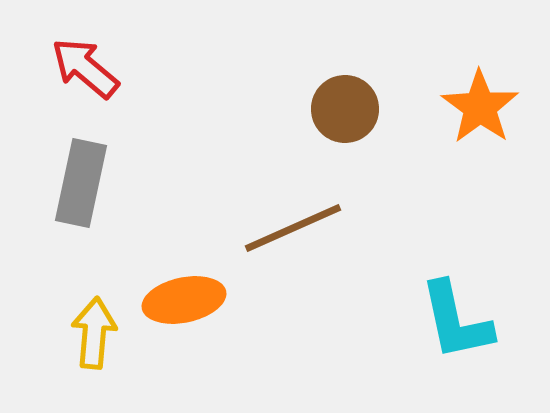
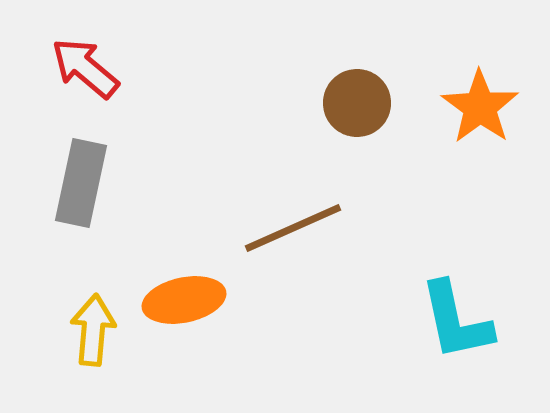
brown circle: moved 12 px right, 6 px up
yellow arrow: moved 1 px left, 3 px up
